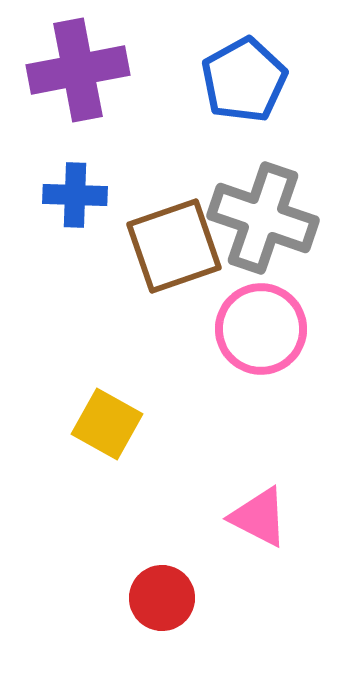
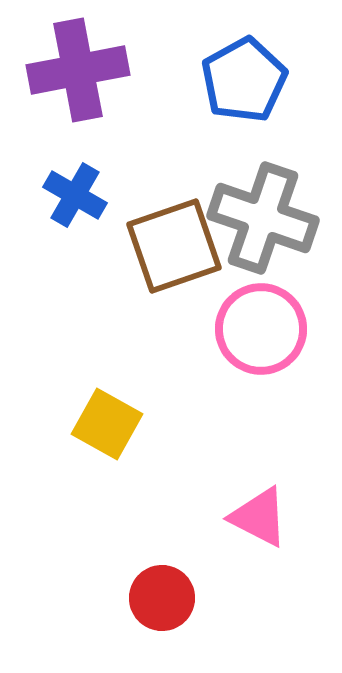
blue cross: rotated 28 degrees clockwise
